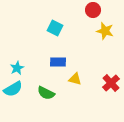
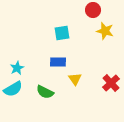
cyan square: moved 7 px right, 5 px down; rotated 35 degrees counterclockwise
yellow triangle: rotated 40 degrees clockwise
green semicircle: moved 1 px left, 1 px up
